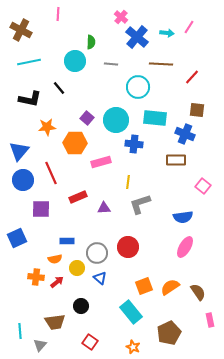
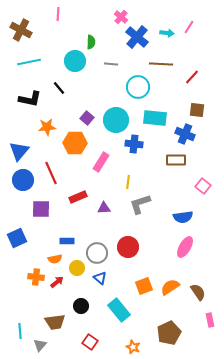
pink rectangle at (101, 162): rotated 42 degrees counterclockwise
cyan rectangle at (131, 312): moved 12 px left, 2 px up
